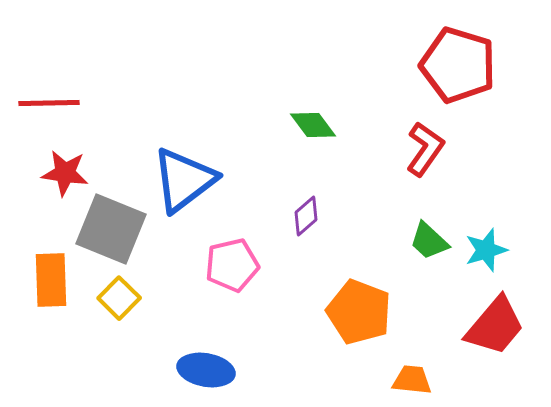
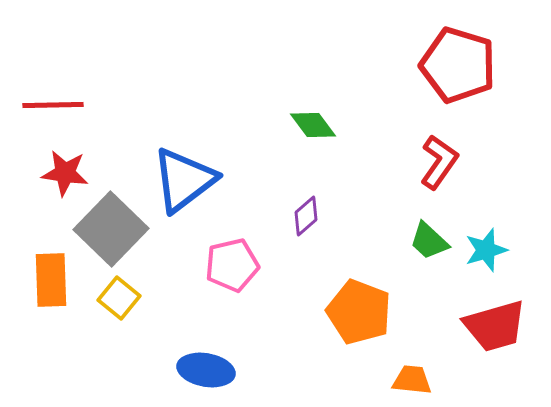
red line: moved 4 px right, 2 px down
red L-shape: moved 14 px right, 13 px down
gray square: rotated 22 degrees clockwise
yellow square: rotated 6 degrees counterclockwise
red trapezoid: rotated 34 degrees clockwise
